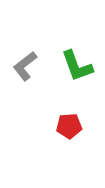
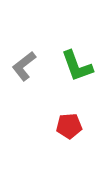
gray L-shape: moved 1 px left
